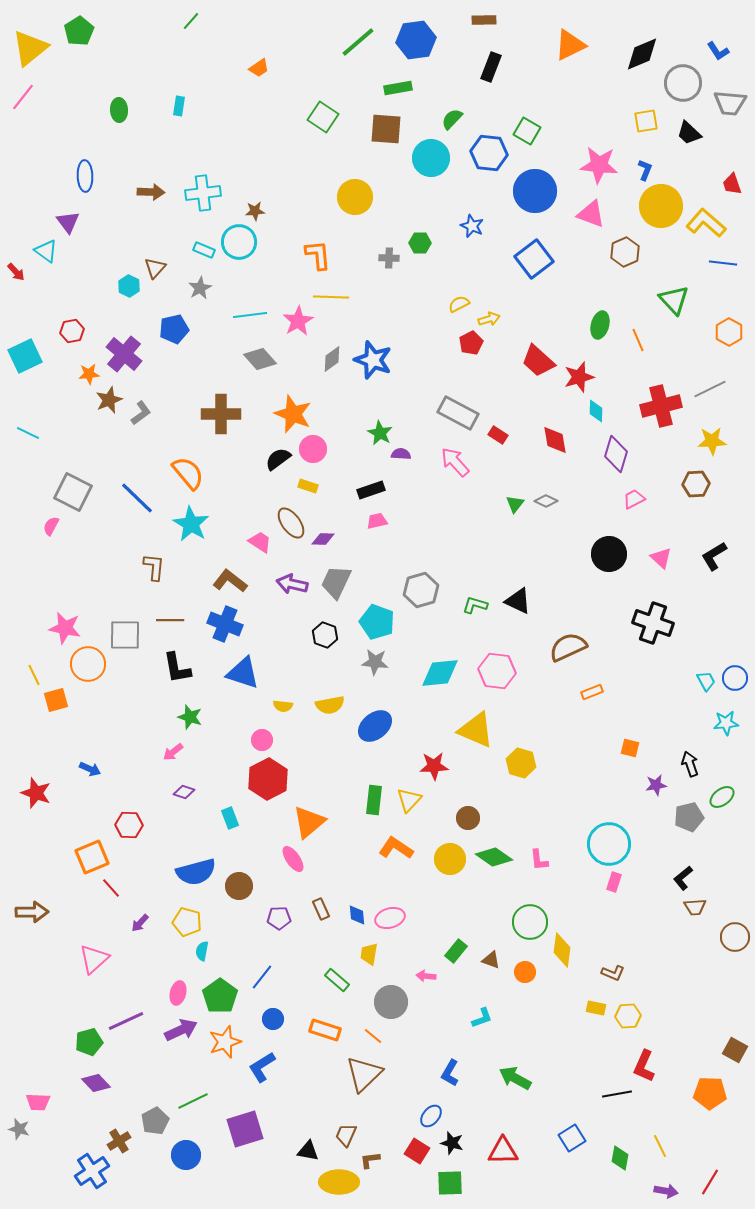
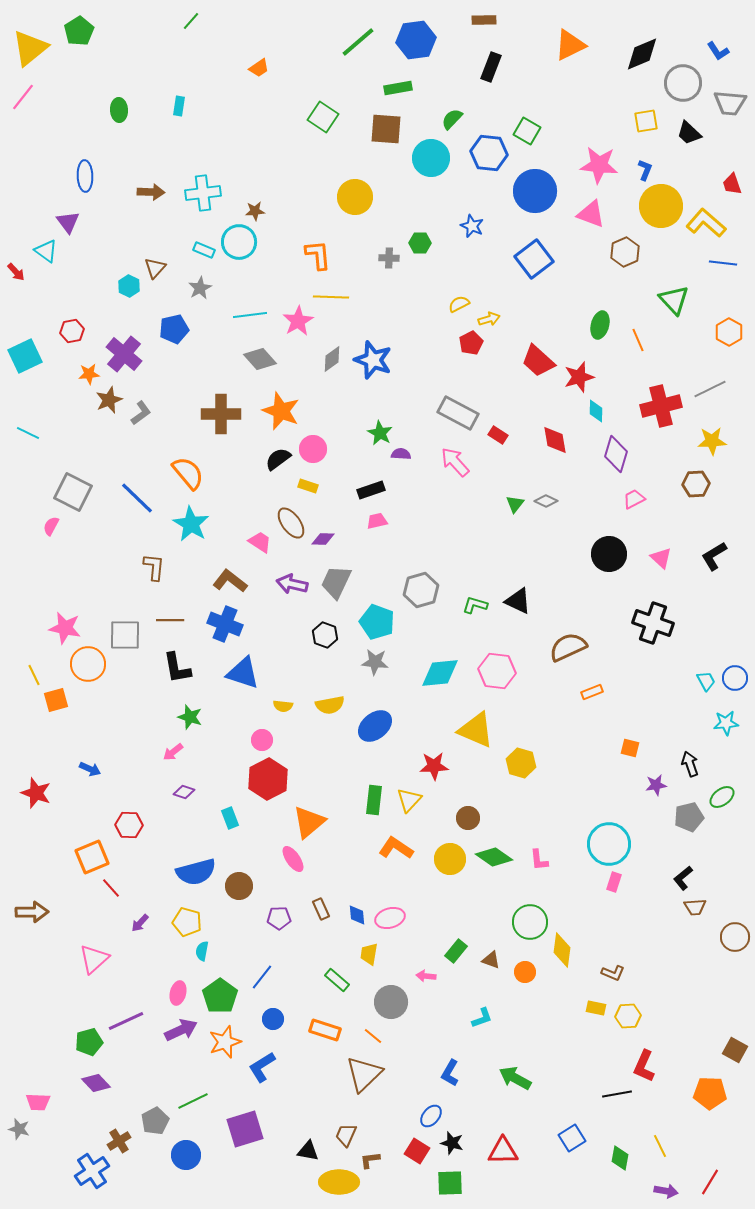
orange star at (293, 414): moved 12 px left, 3 px up
